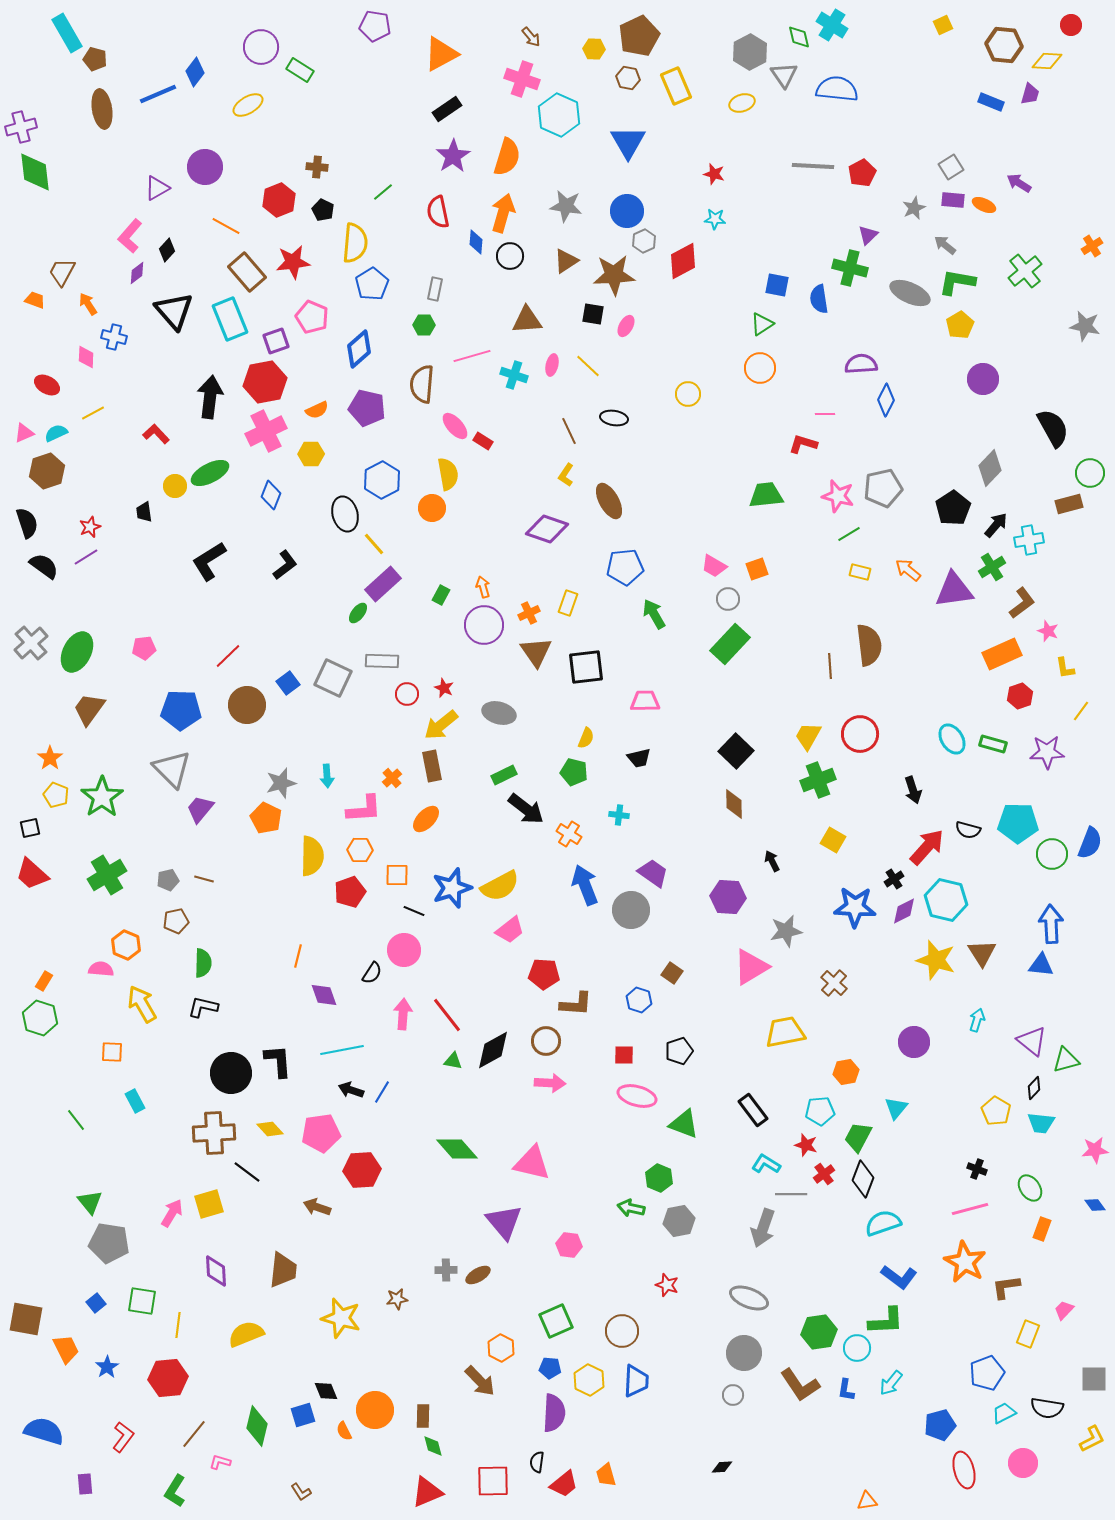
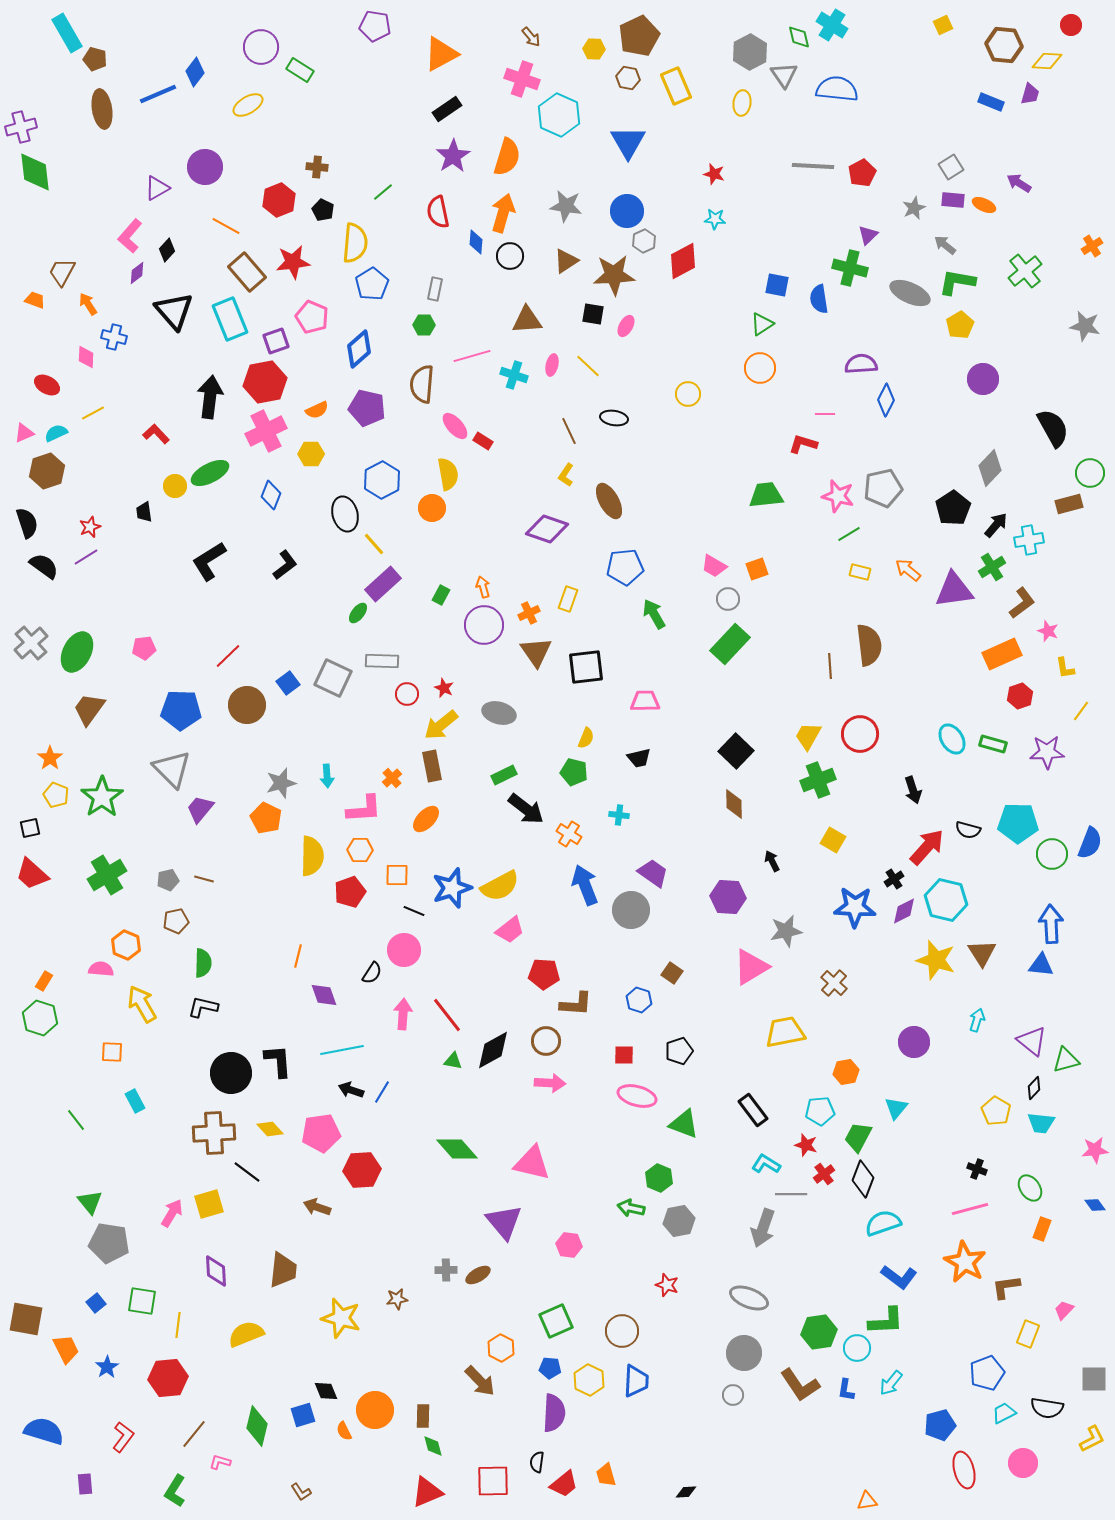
yellow ellipse at (742, 103): rotated 65 degrees counterclockwise
yellow rectangle at (568, 603): moved 4 px up
black diamond at (722, 1467): moved 36 px left, 25 px down
